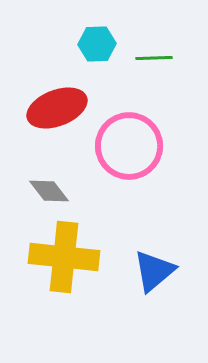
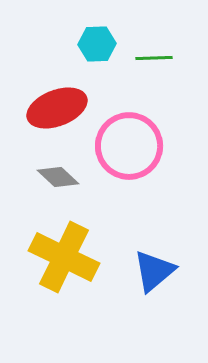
gray diamond: moved 9 px right, 14 px up; rotated 9 degrees counterclockwise
yellow cross: rotated 20 degrees clockwise
